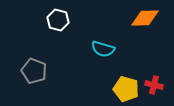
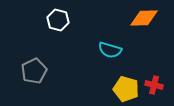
orange diamond: moved 1 px left
cyan semicircle: moved 7 px right, 1 px down
gray pentagon: rotated 25 degrees clockwise
